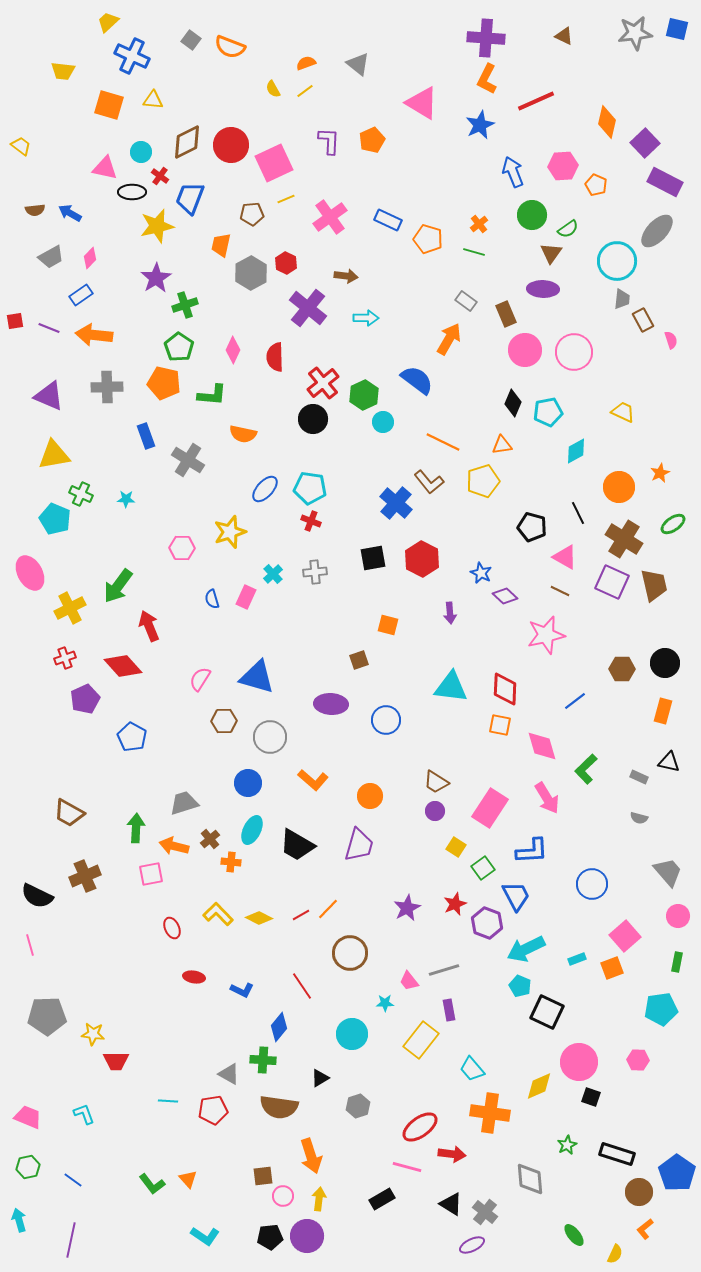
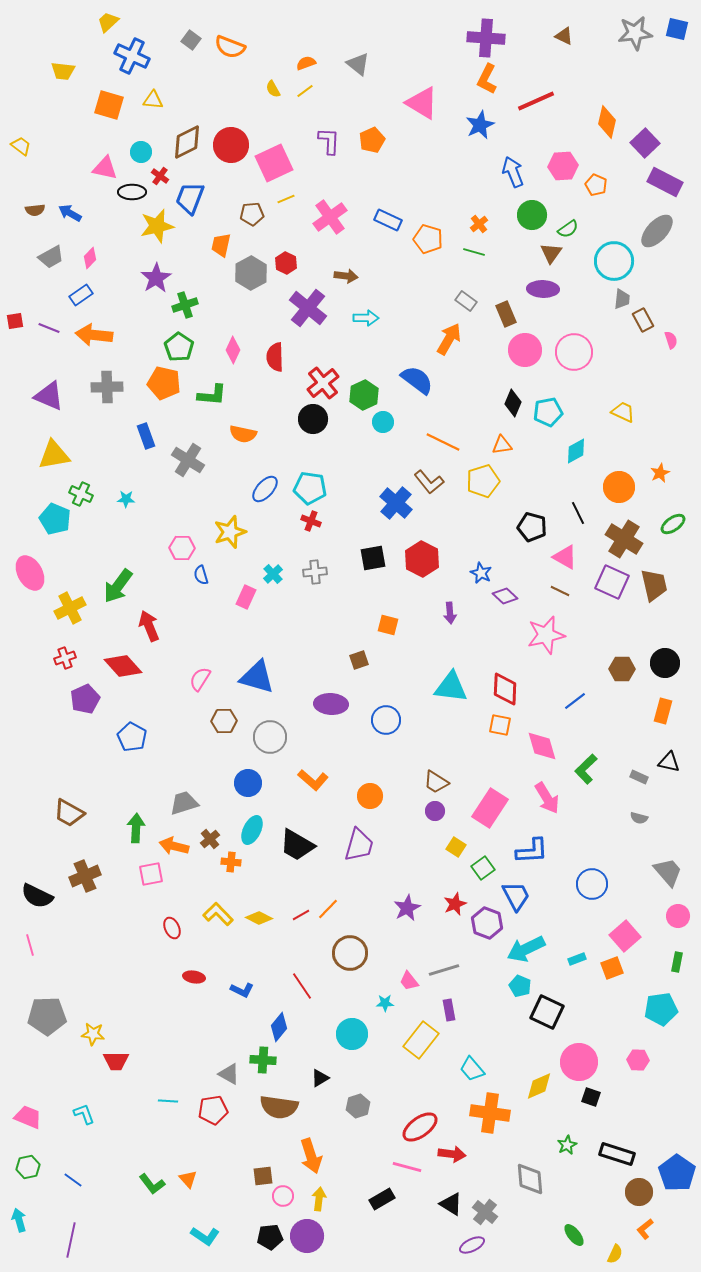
cyan circle at (617, 261): moved 3 px left
blue semicircle at (212, 599): moved 11 px left, 24 px up
